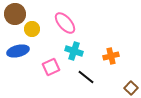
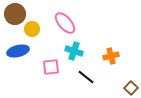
pink square: rotated 18 degrees clockwise
